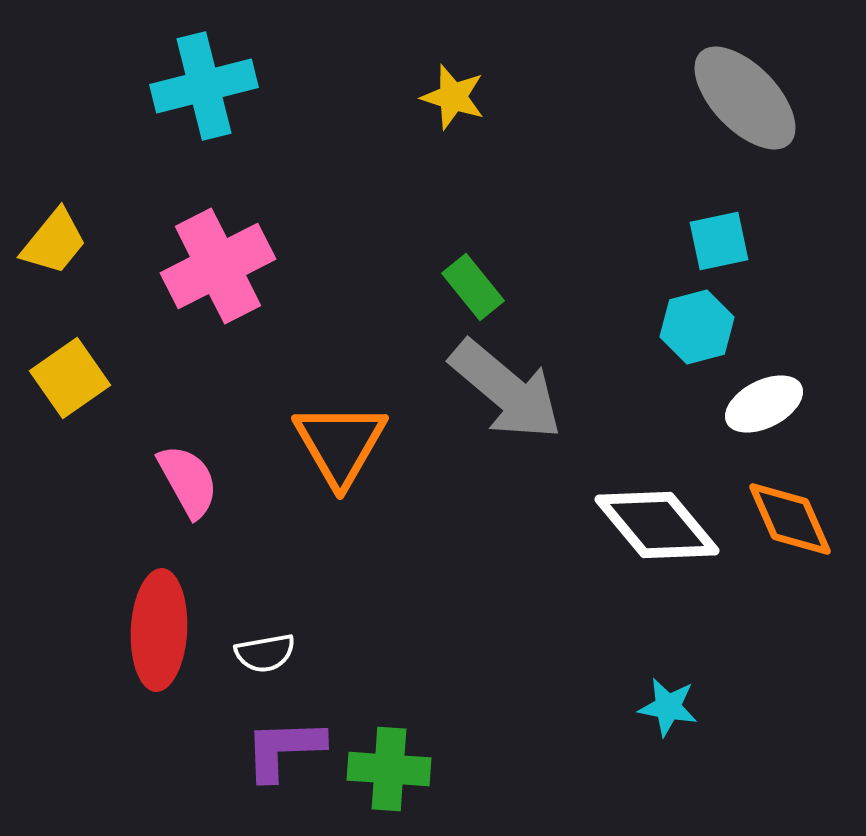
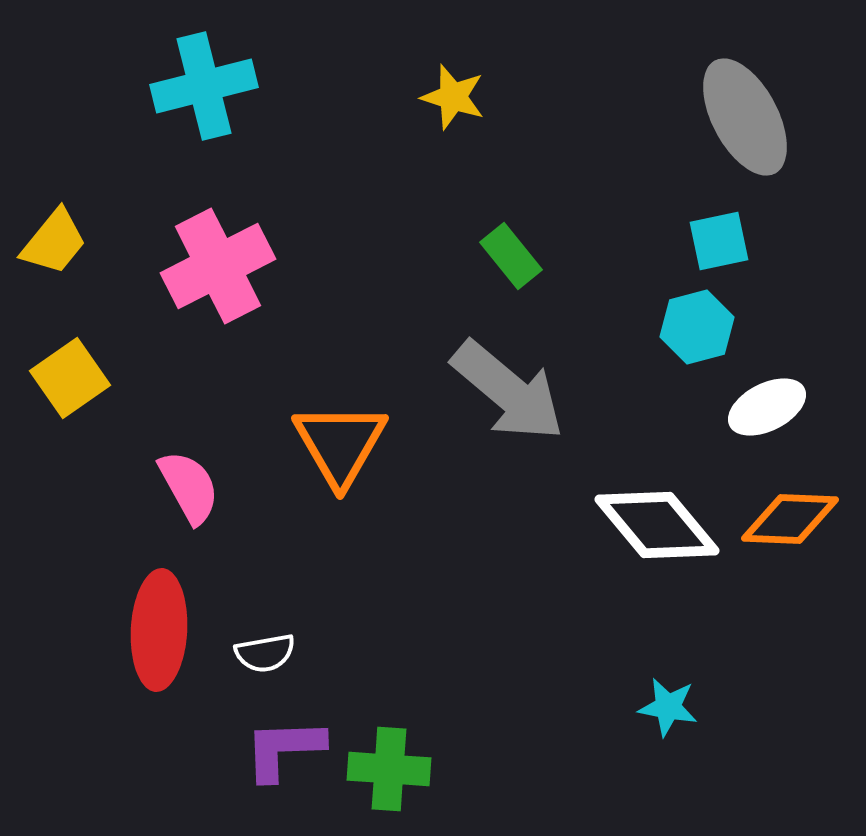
gray ellipse: moved 19 px down; rotated 16 degrees clockwise
green rectangle: moved 38 px right, 31 px up
gray arrow: moved 2 px right, 1 px down
white ellipse: moved 3 px right, 3 px down
pink semicircle: moved 1 px right, 6 px down
orange diamond: rotated 64 degrees counterclockwise
